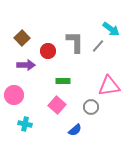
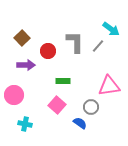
blue semicircle: moved 5 px right, 7 px up; rotated 104 degrees counterclockwise
